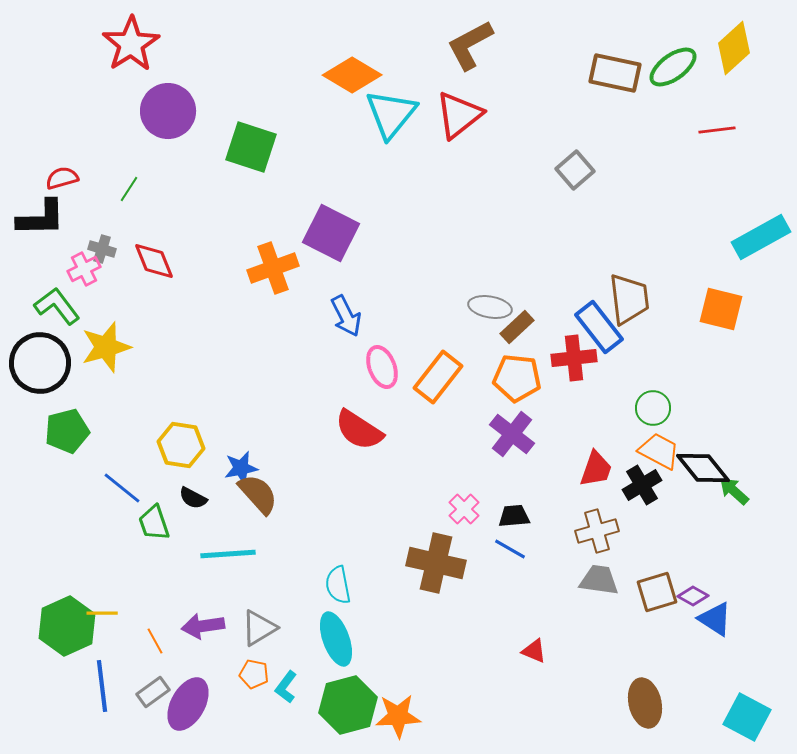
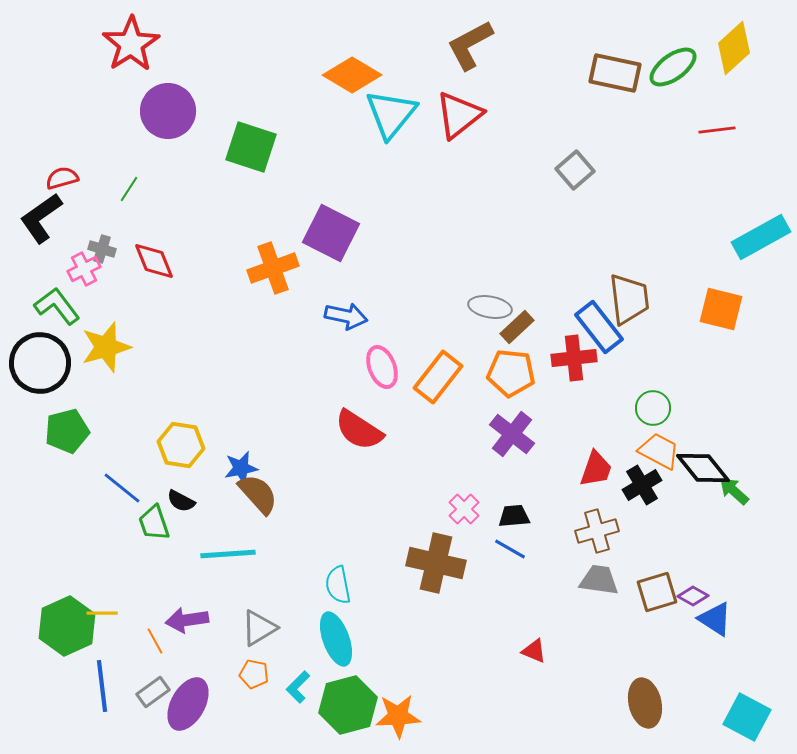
black L-shape at (41, 218): rotated 146 degrees clockwise
blue arrow at (346, 316): rotated 51 degrees counterclockwise
orange pentagon at (517, 378): moved 6 px left, 5 px up
black semicircle at (193, 498): moved 12 px left, 3 px down
purple arrow at (203, 626): moved 16 px left, 6 px up
cyan L-shape at (286, 687): moved 12 px right; rotated 8 degrees clockwise
